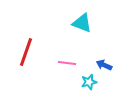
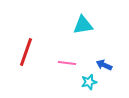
cyan triangle: moved 1 px right, 2 px down; rotated 30 degrees counterclockwise
